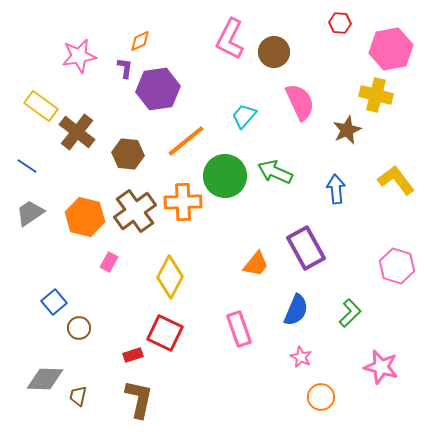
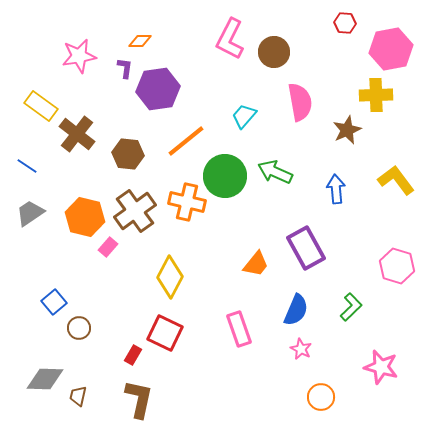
red hexagon at (340, 23): moved 5 px right
orange diamond at (140, 41): rotated 25 degrees clockwise
yellow cross at (376, 95): rotated 16 degrees counterclockwise
pink semicircle at (300, 102): rotated 15 degrees clockwise
brown cross at (77, 132): moved 2 px down
orange cross at (183, 202): moved 4 px right; rotated 15 degrees clockwise
pink rectangle at (109, 262): moved 1 px left, 15 px up; rotated 12 degrees clockwise
green L-shape at (350, 313): moved 1 px right, 6 px up
red rectangle at (133, 355): rotated 42 degrees counterclockwise
pink star at (301, 357): moved 8 px up
